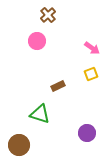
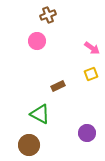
brown cross: rotated 21 degrees clockwise
green triangle: rotated 10 degrees clockwise
brown circle: moved 10 px right
